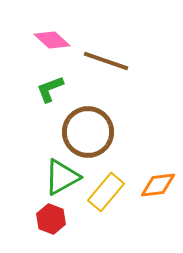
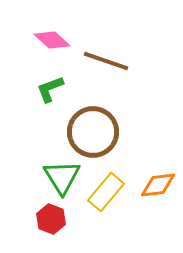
brown circle: moved 5 px right
green triangle: rotated 33 degrees counterclockwise
